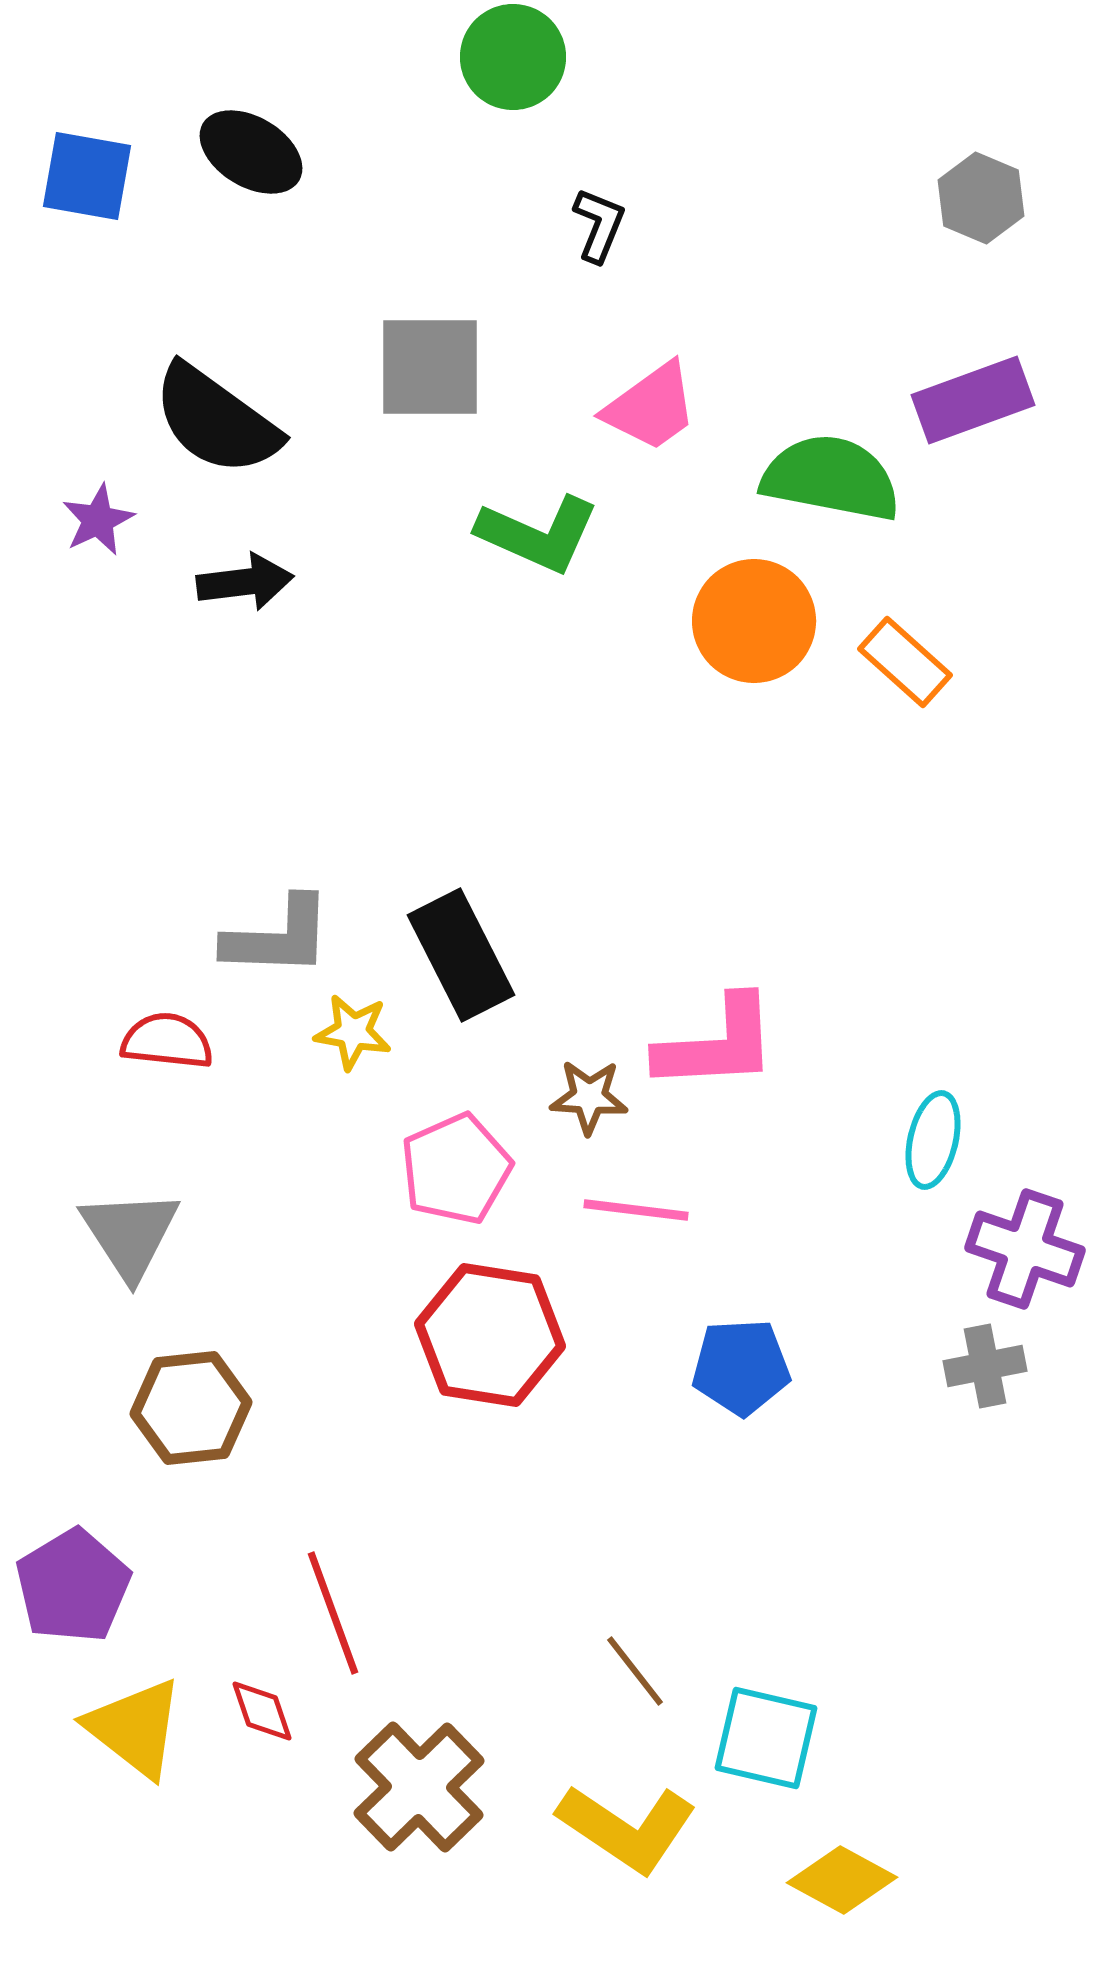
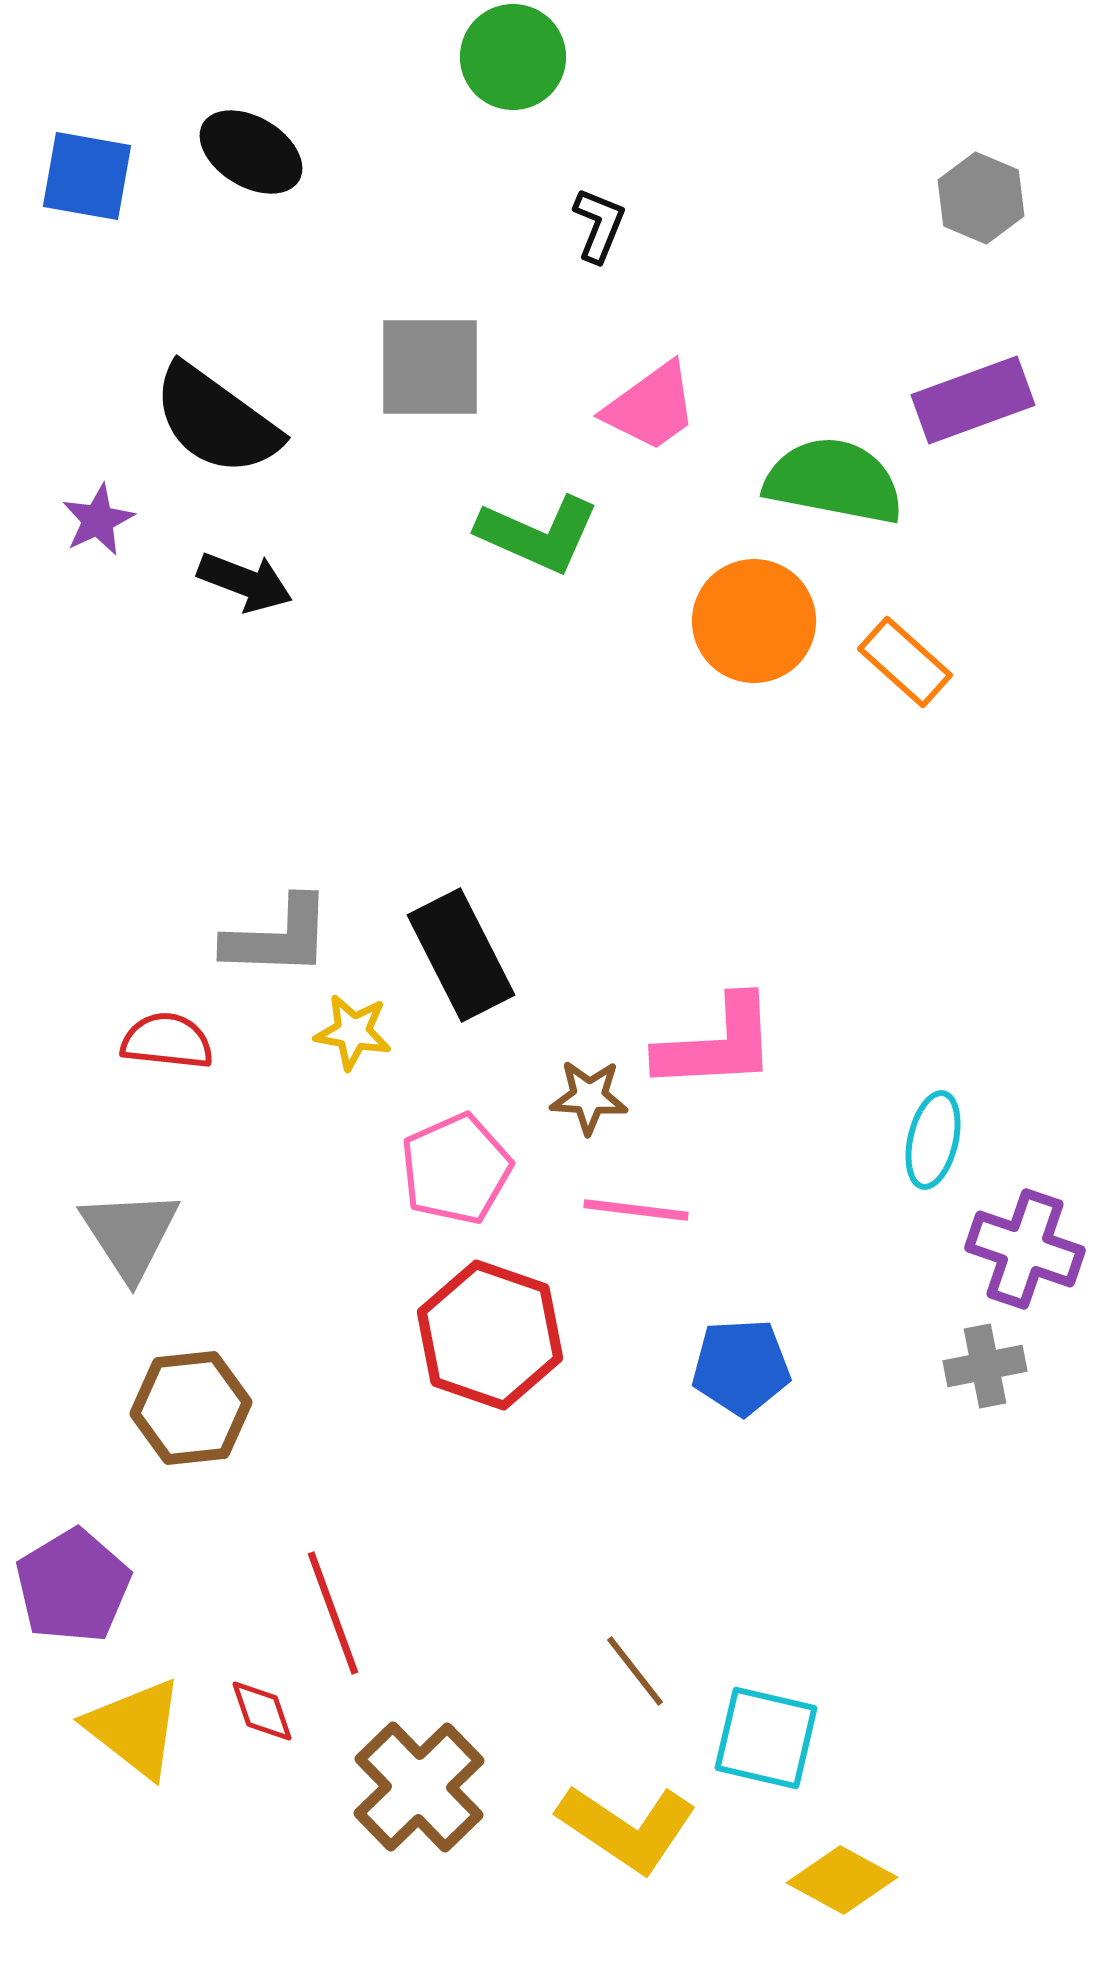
green semicircle: moved 3 px right, 3 px down
black arrow: rotated 28 degrees clockwise
red hexagon: rotated 10 degrees clockwise
